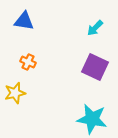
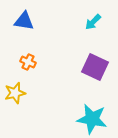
cyan arrow: moved 2 px left, 6 px up
